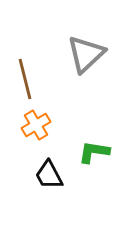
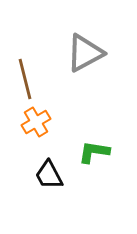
gray triangle: moved 1 px left, 1 px up; rotated 15 degrees clockwise
orange cross: moved 3 px up
